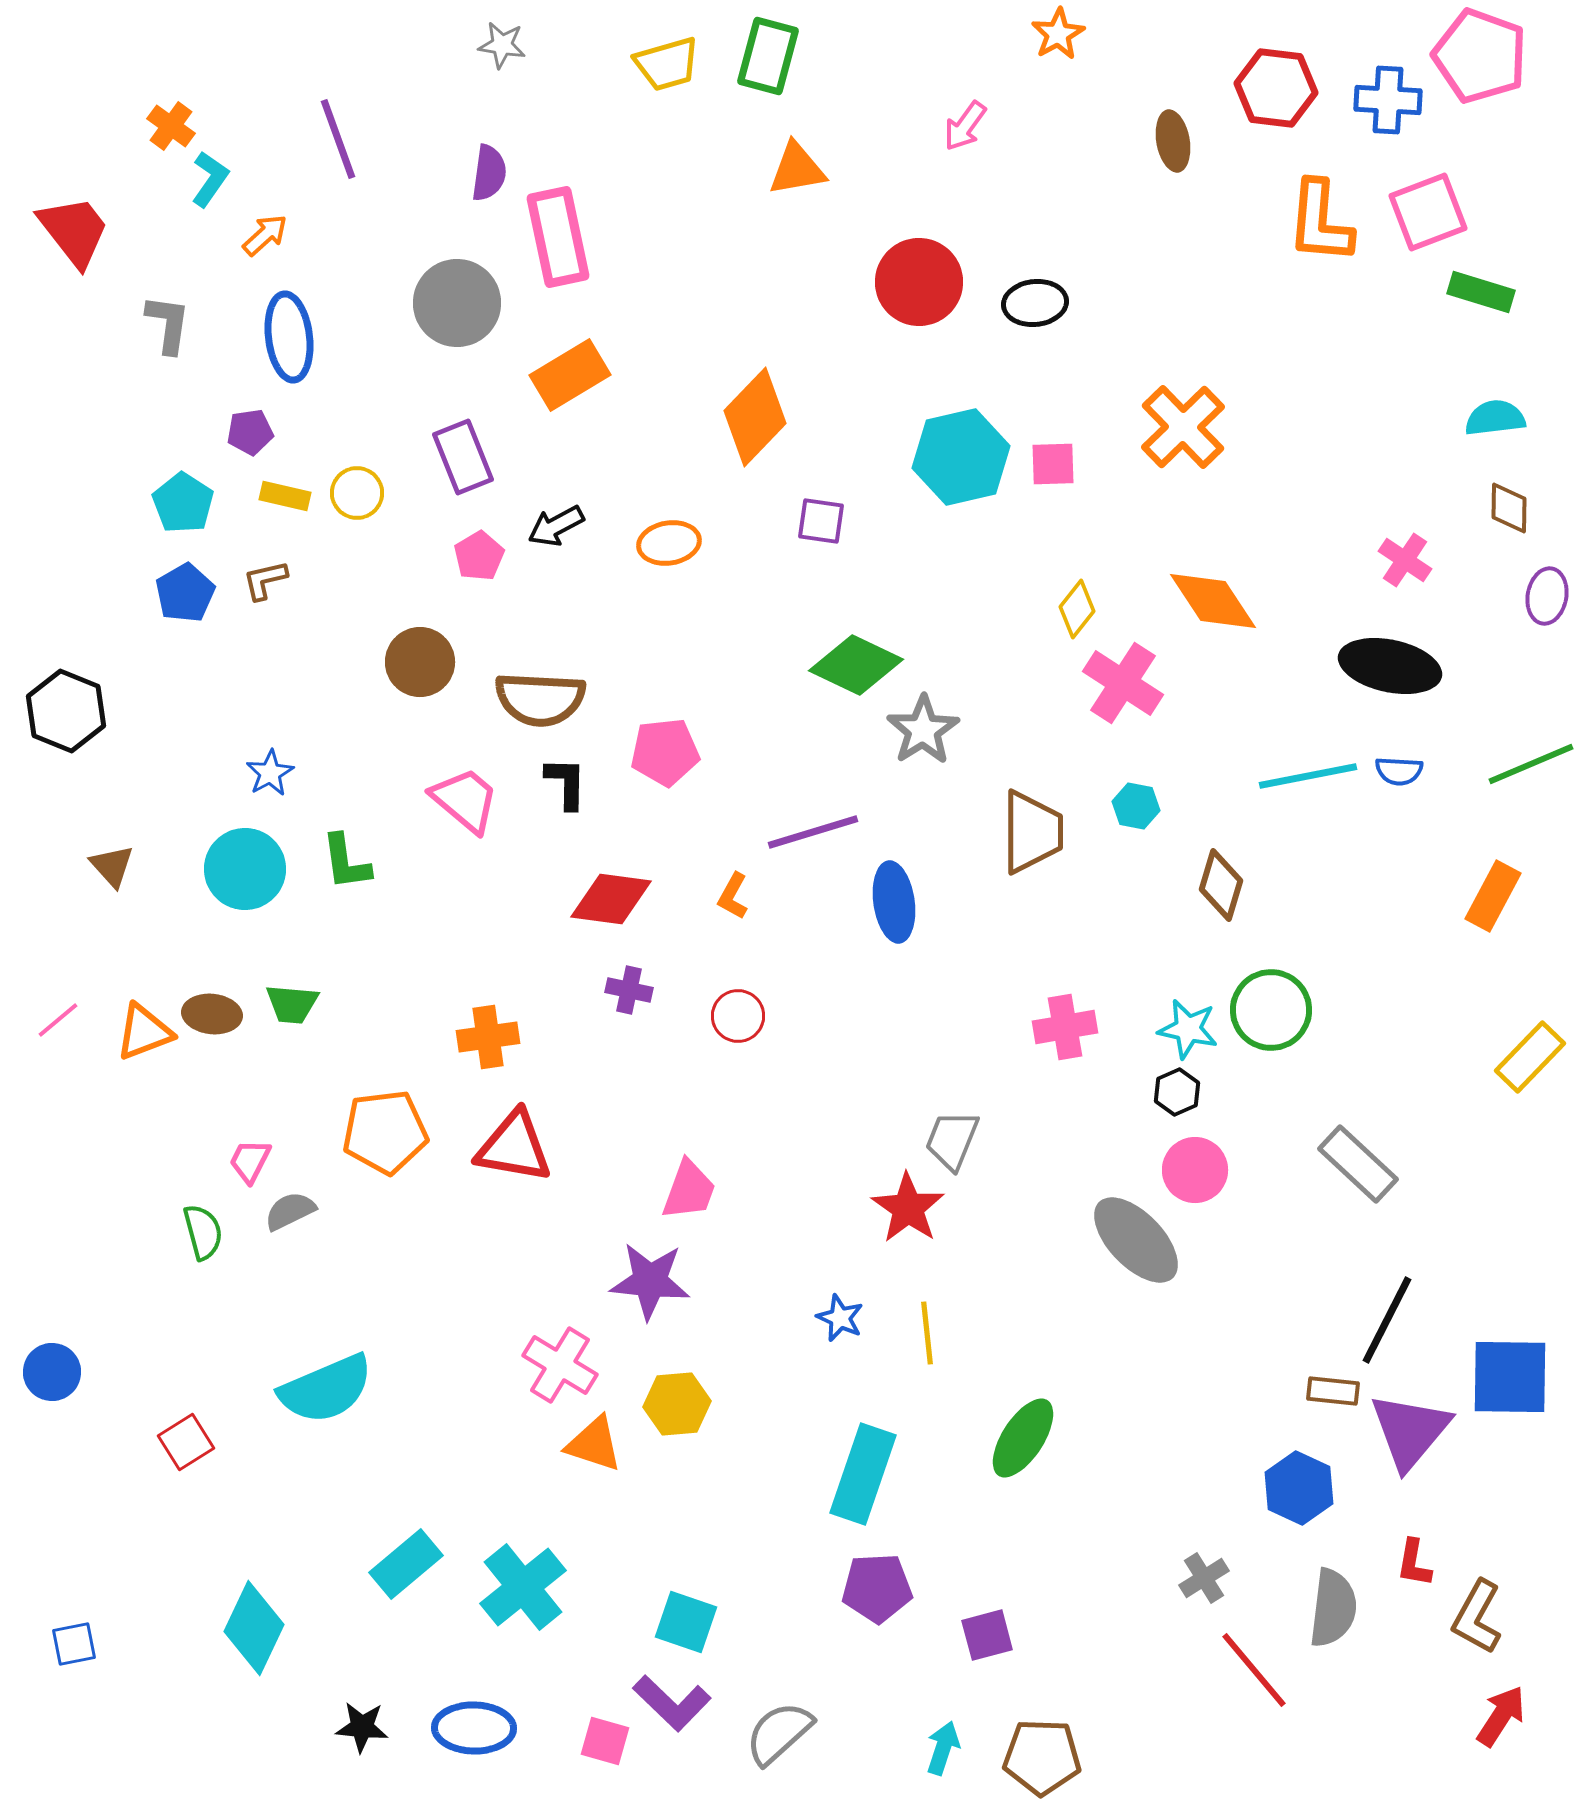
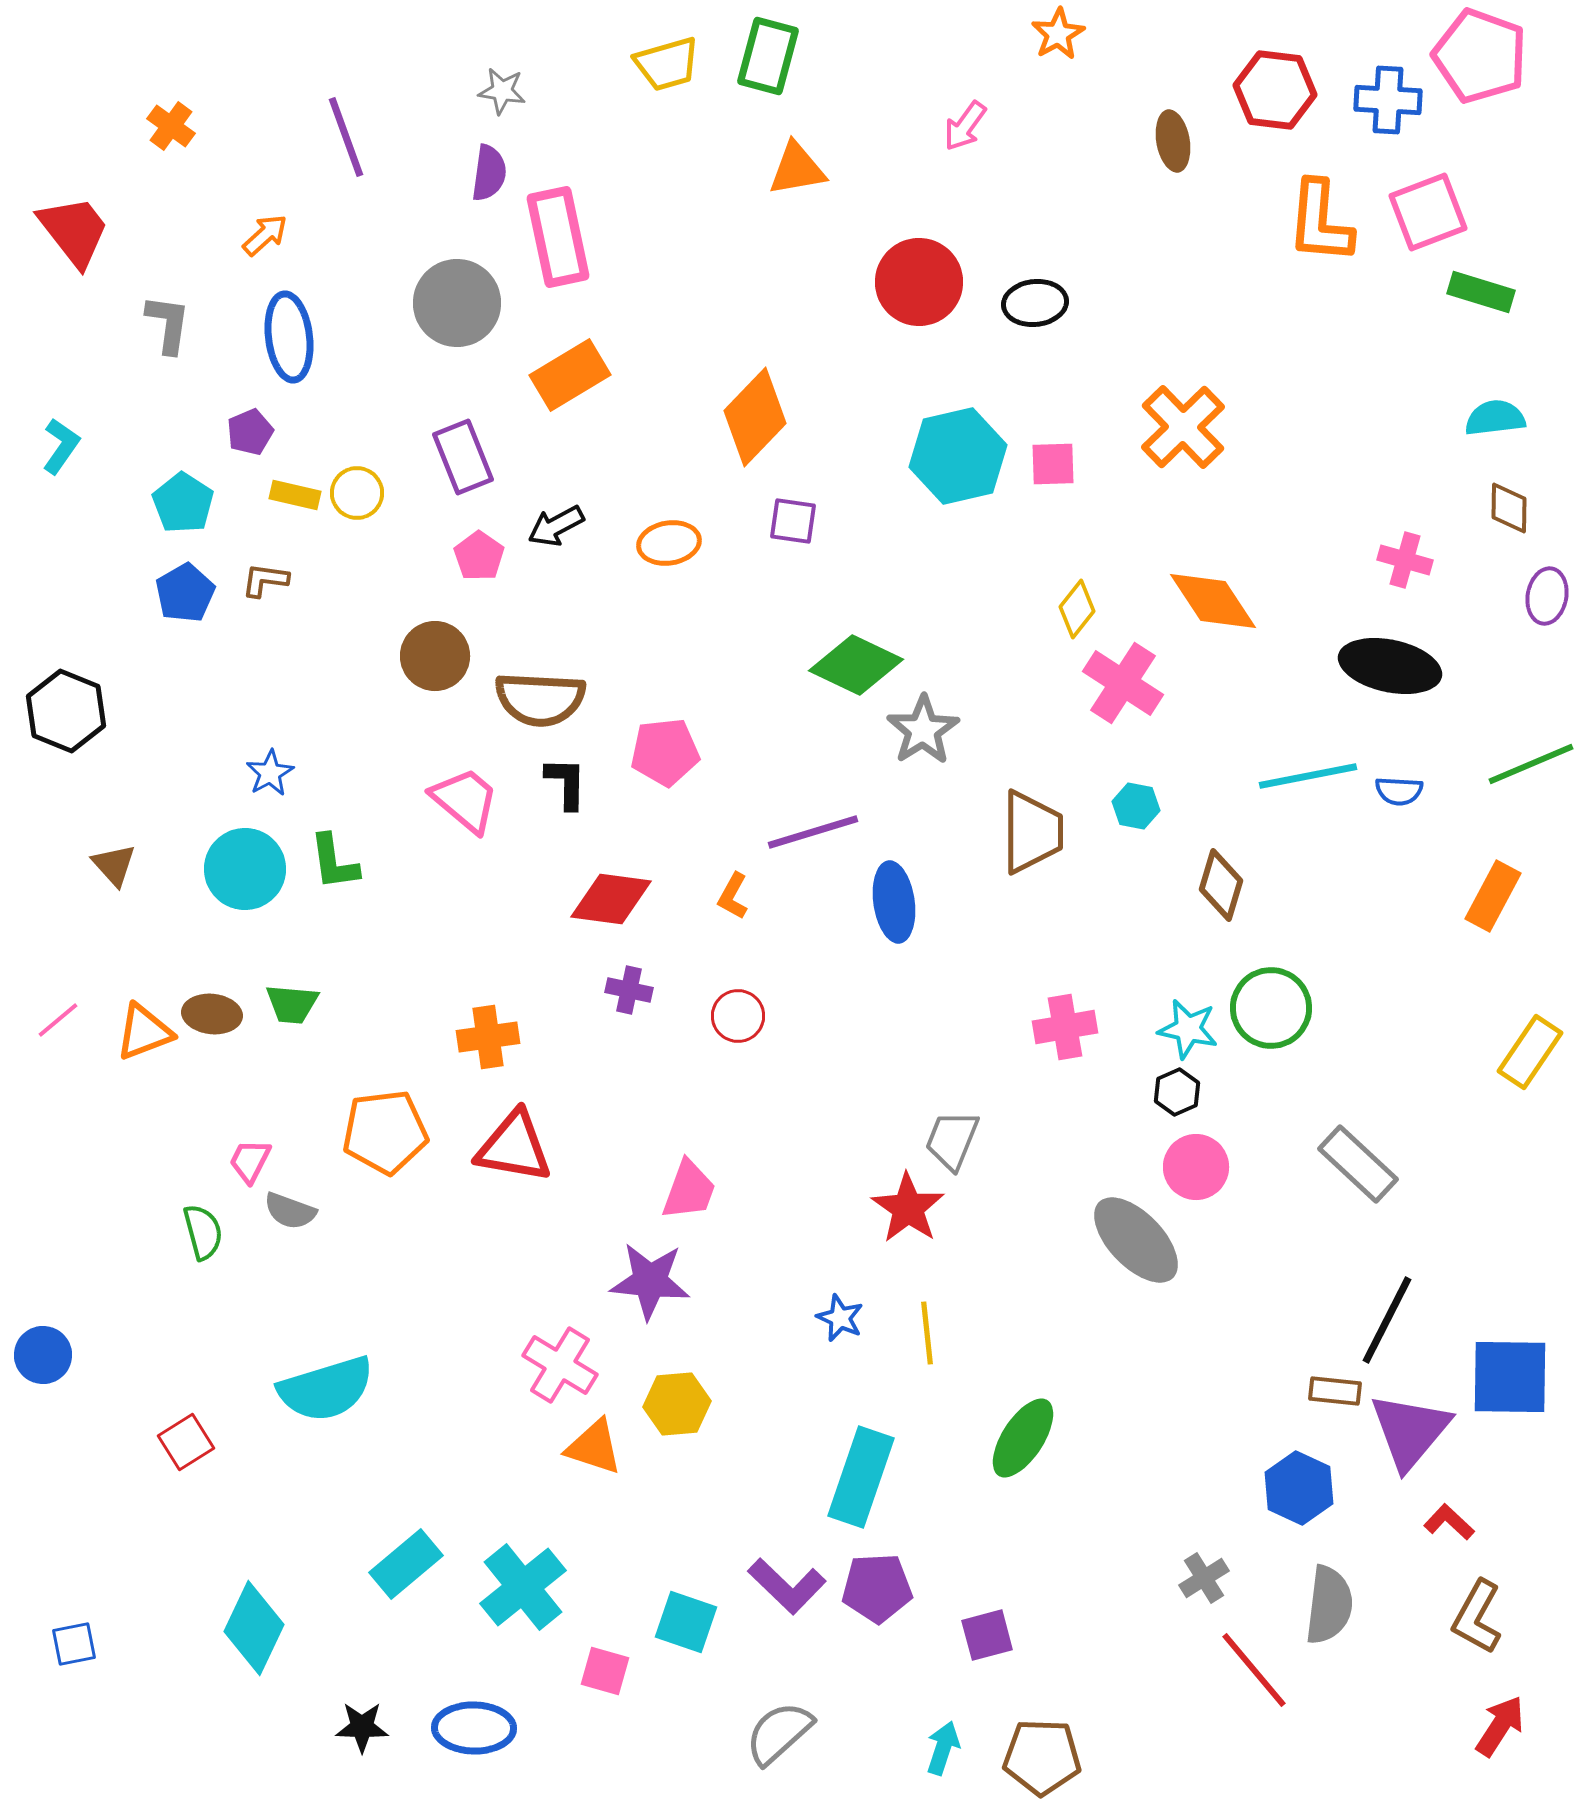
gray star at (502, 45): moved 46 px down
red hexagon at (1276, 88): moved 1 px left, 2 px down
purple line at (338, 139): moved 8 px right, 2 px up
cyan L-shape at (210, 179): moved 149 px left, 267 px down
purple pentagon at (250, 432): rotated 15 degrees counterclockwise
cyan hexagon at (961, 457): moved 3 px left, 1 px up
yellow rectangle at (285, 496): moved 10 px right, 1 px up
purple square at (821, 521): moved 28 px left
pink pentagon at (479, 556): rotated 6 degrees counterclockwise
pink cross at (1405, 560): rotated 18 degrees counterclockwise
brown L-shape at (265, 580): rotated 21 degrees clockwise
brown circle at (420, 662): moved 15 px right, 6 px up
blue semicircle at (1399, 771): moved 20 px down
green L-shape at (346, 862): moved 12 px left
brown triangle at (112, 866): moved 2 px right, 1 px up
green circle at (1271, 1010): moved 2 px up
yellow rectangle at (1530, 1057): moved 5 px up; rotated 10 degrees counterclockwise
pink circle at (1195, 1170): moved 1 px right, 3 px up
gray semicircle at (290, 1211): rotated 134 degrees counterclockwise
blue circle at (52, 1372): moved 9 px left, 17 px up
cyan semicircle at (326, 1389): rotated 6 degrees clockwise
brown rectangle at (1333, 1391): moved 2 px right
orange triangle at (594, 1444): moved 3 px down
cyan rectangle at (863, 1474): moved 2 px left, 3 px down
red L-shape at (1414, 1563): moved 35 px right, 41 px up; rotated 123 degrees clockwise
gray semicircle at (1333, 1608): moved 4 px left, 3 px up
purple L-shape at (672, 1703): moved 115 px right, 117 px up
red arrow at (1501, 1716): moved 1 px left, 10 px down
black star at (362, 1727): rotated 4 degrees counterclockwise
pink square at (605, 1741): moved 70 px up
